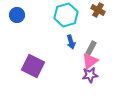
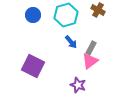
blue circle: moved 16 px right
blue arrow: rotated 24 degrees counterclockwise
purple star: moved 12 px left, 10 px down; rotated 28 degrees clockwise
